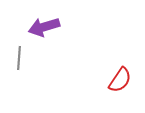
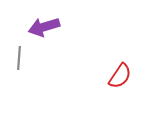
red semicircle: moved 4 px up
